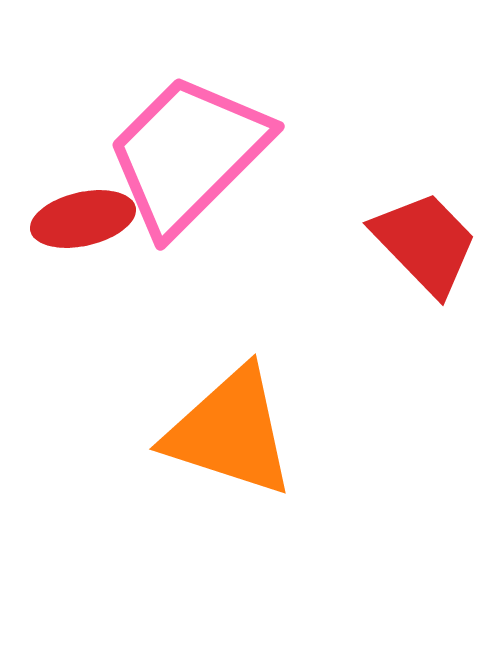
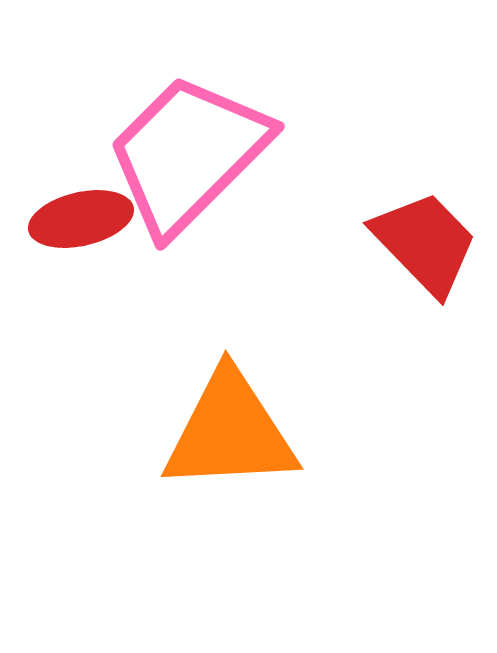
red ellipse: moved 2 px left
orange triangle: rotated 21 degrees counterclockwise
